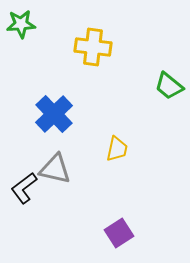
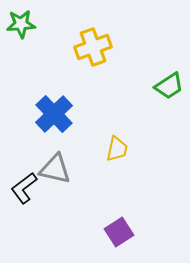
yellow cross: rotated 27 degrees counterclockwise
green trapezoid: rotated 72 degrees counterclockwise
purple square: moved 1 px up
